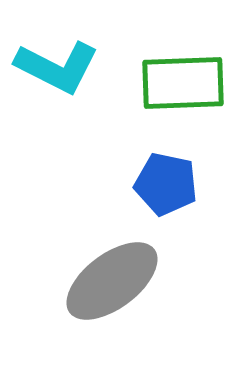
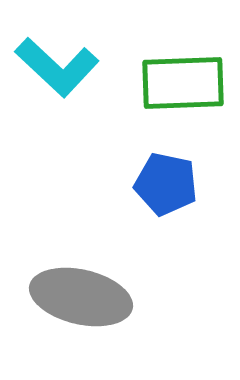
cyan L-shape: rotated 16 degrees clockwise
gray ellipse: moved 31 px left, 16 px down; rotated 50 degrees clockwise
